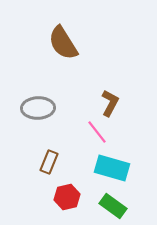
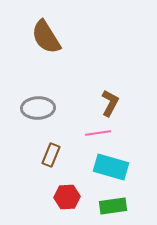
brown semicircle: moved 17 px left, 6 px up
pink line: moved 1 px right, 1 px down; rotated 60 degrees counterclockwise
brown rectangle: moved 2 px right, 7 px up
cyan rectangle: moved 1 px left, 1 px up
red hexagon: rotated 10 degrees clockwise
green rectangle: rotated 44 degrees counterclockwise
